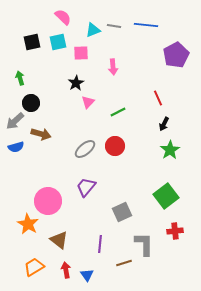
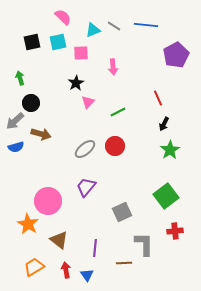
gray line: rotated 24 degrees clockwise
purple line: moved 5 px left, 4 px down
brown line: rotated 14 degrees clockwise
